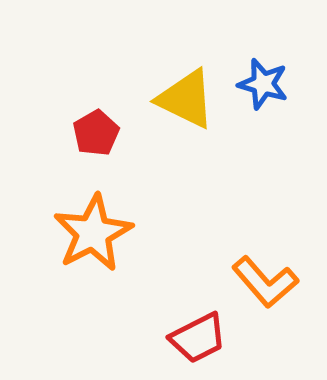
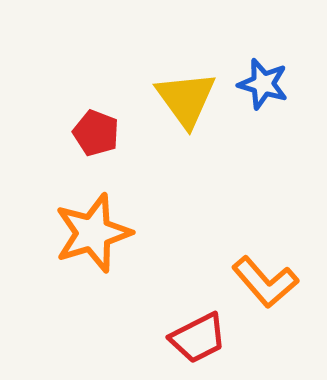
yellow triangle: rotated 28 degrees clockwise
red pentagon: rotated 21 degrees counterclockwise
orange star: rotated 10 degrees clockwise
